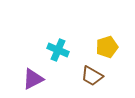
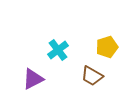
cyan cross: rotated 30 degrees clockwise
